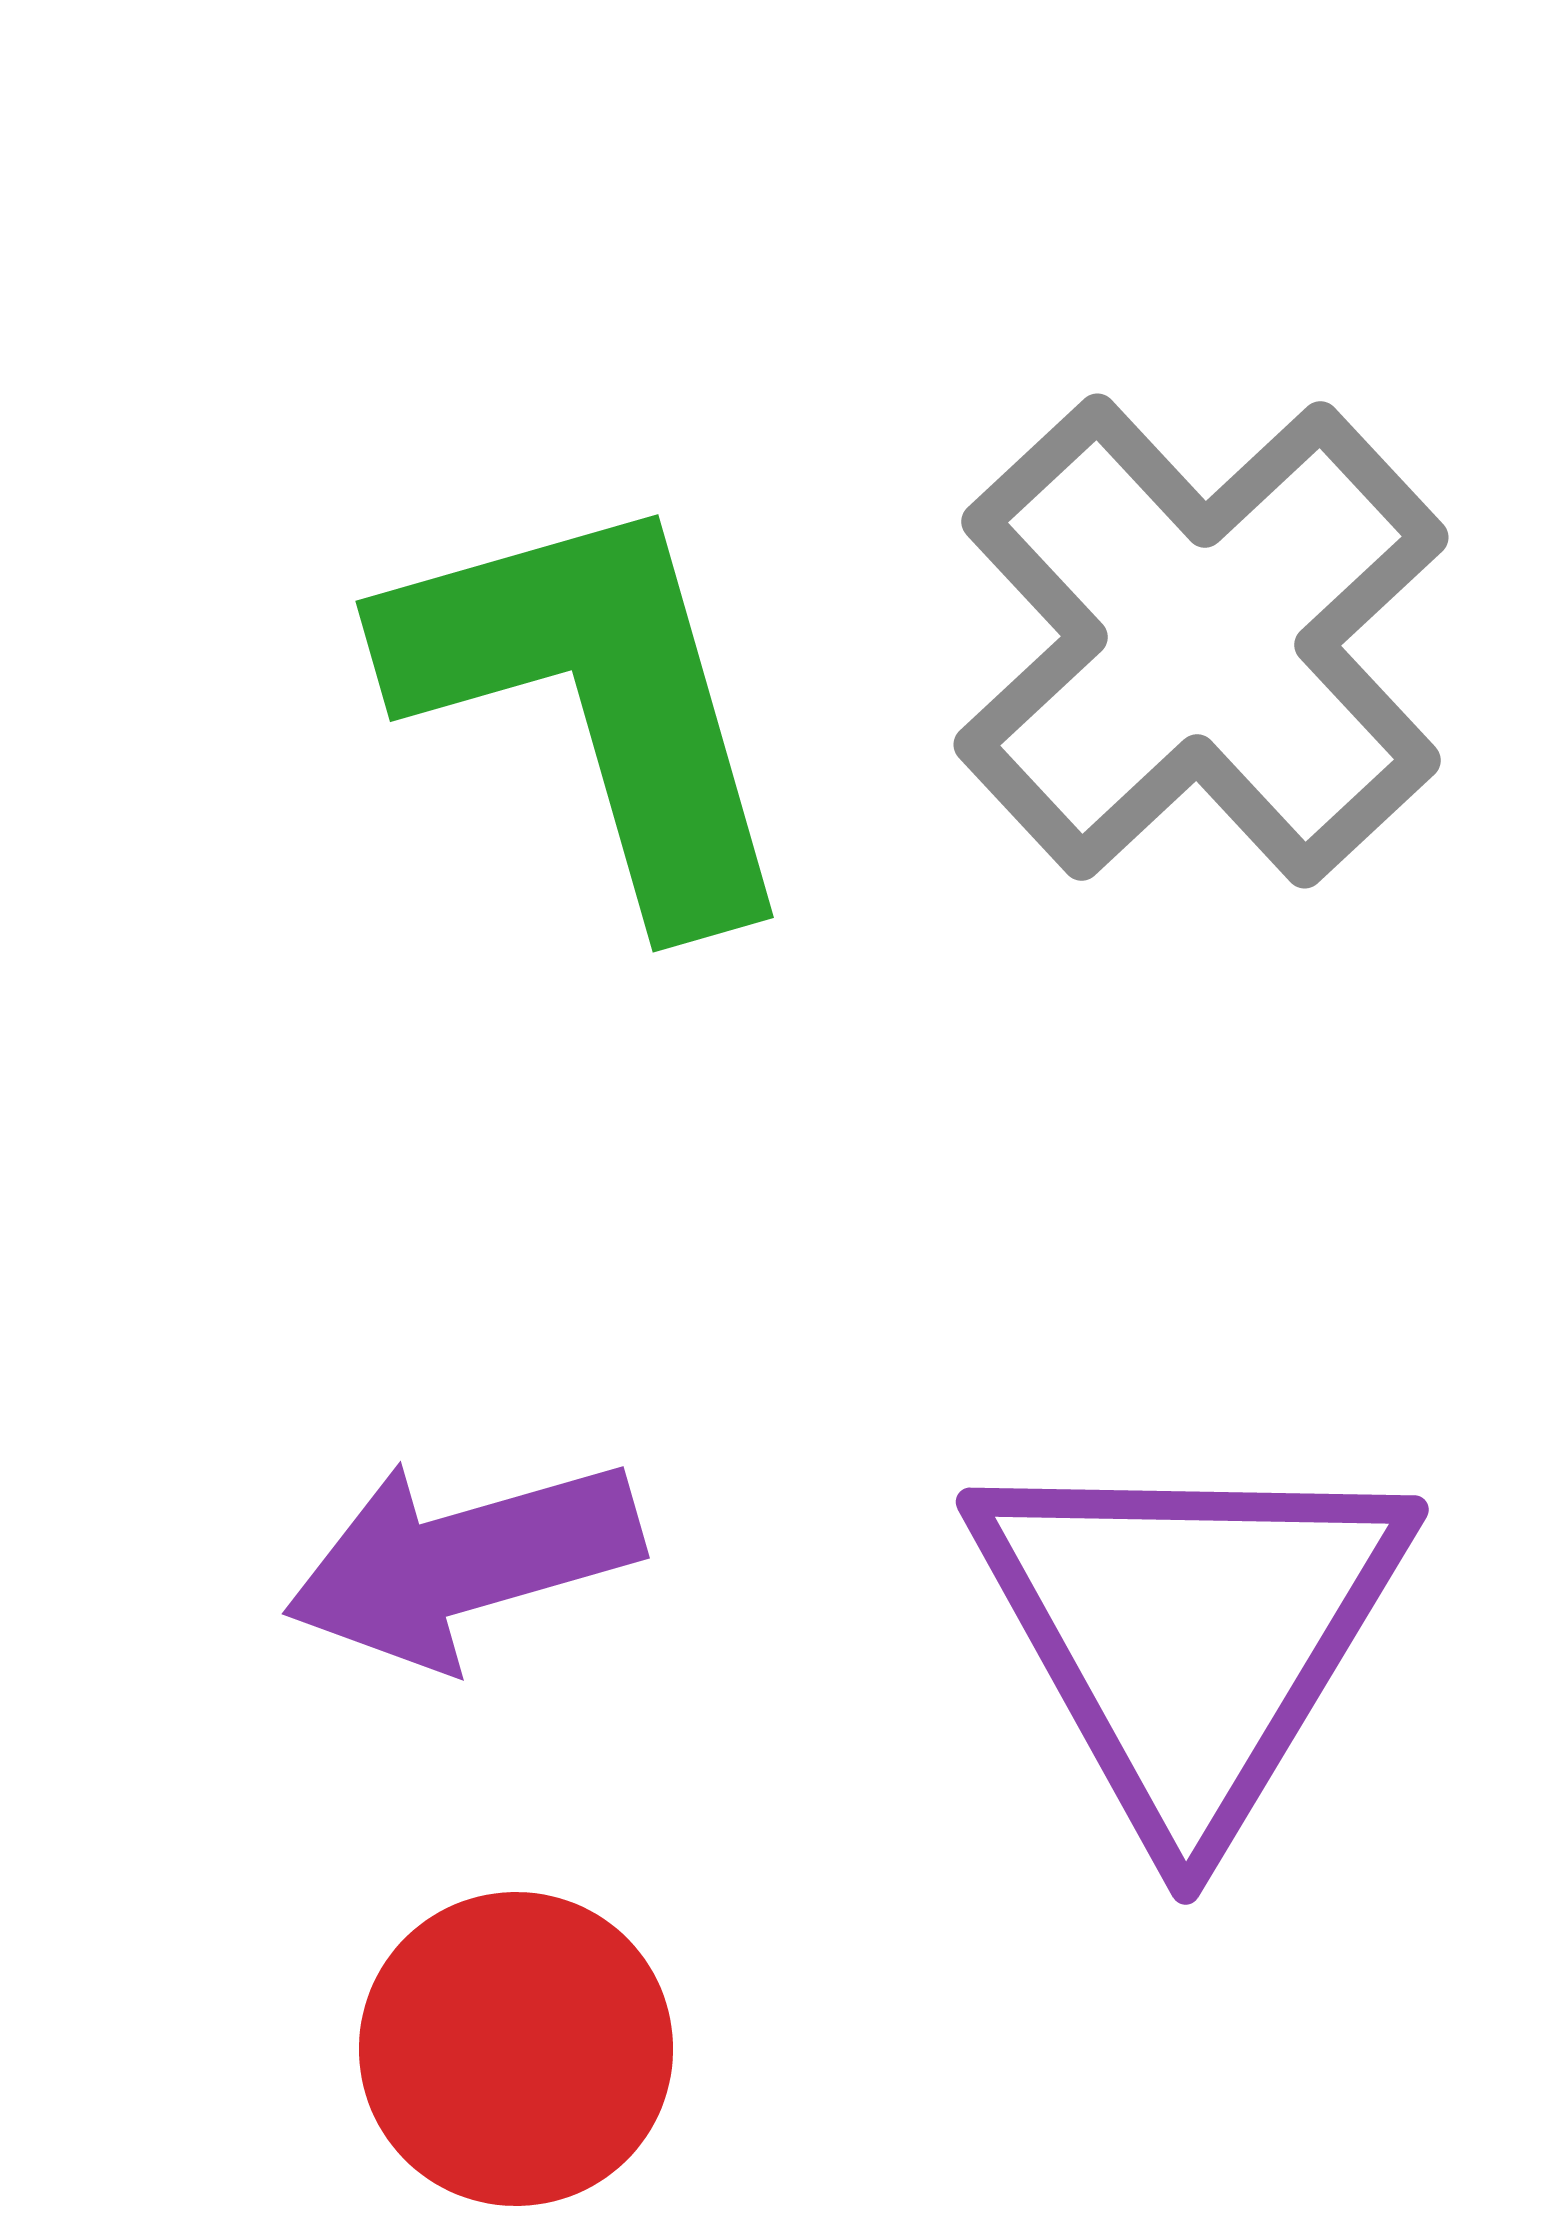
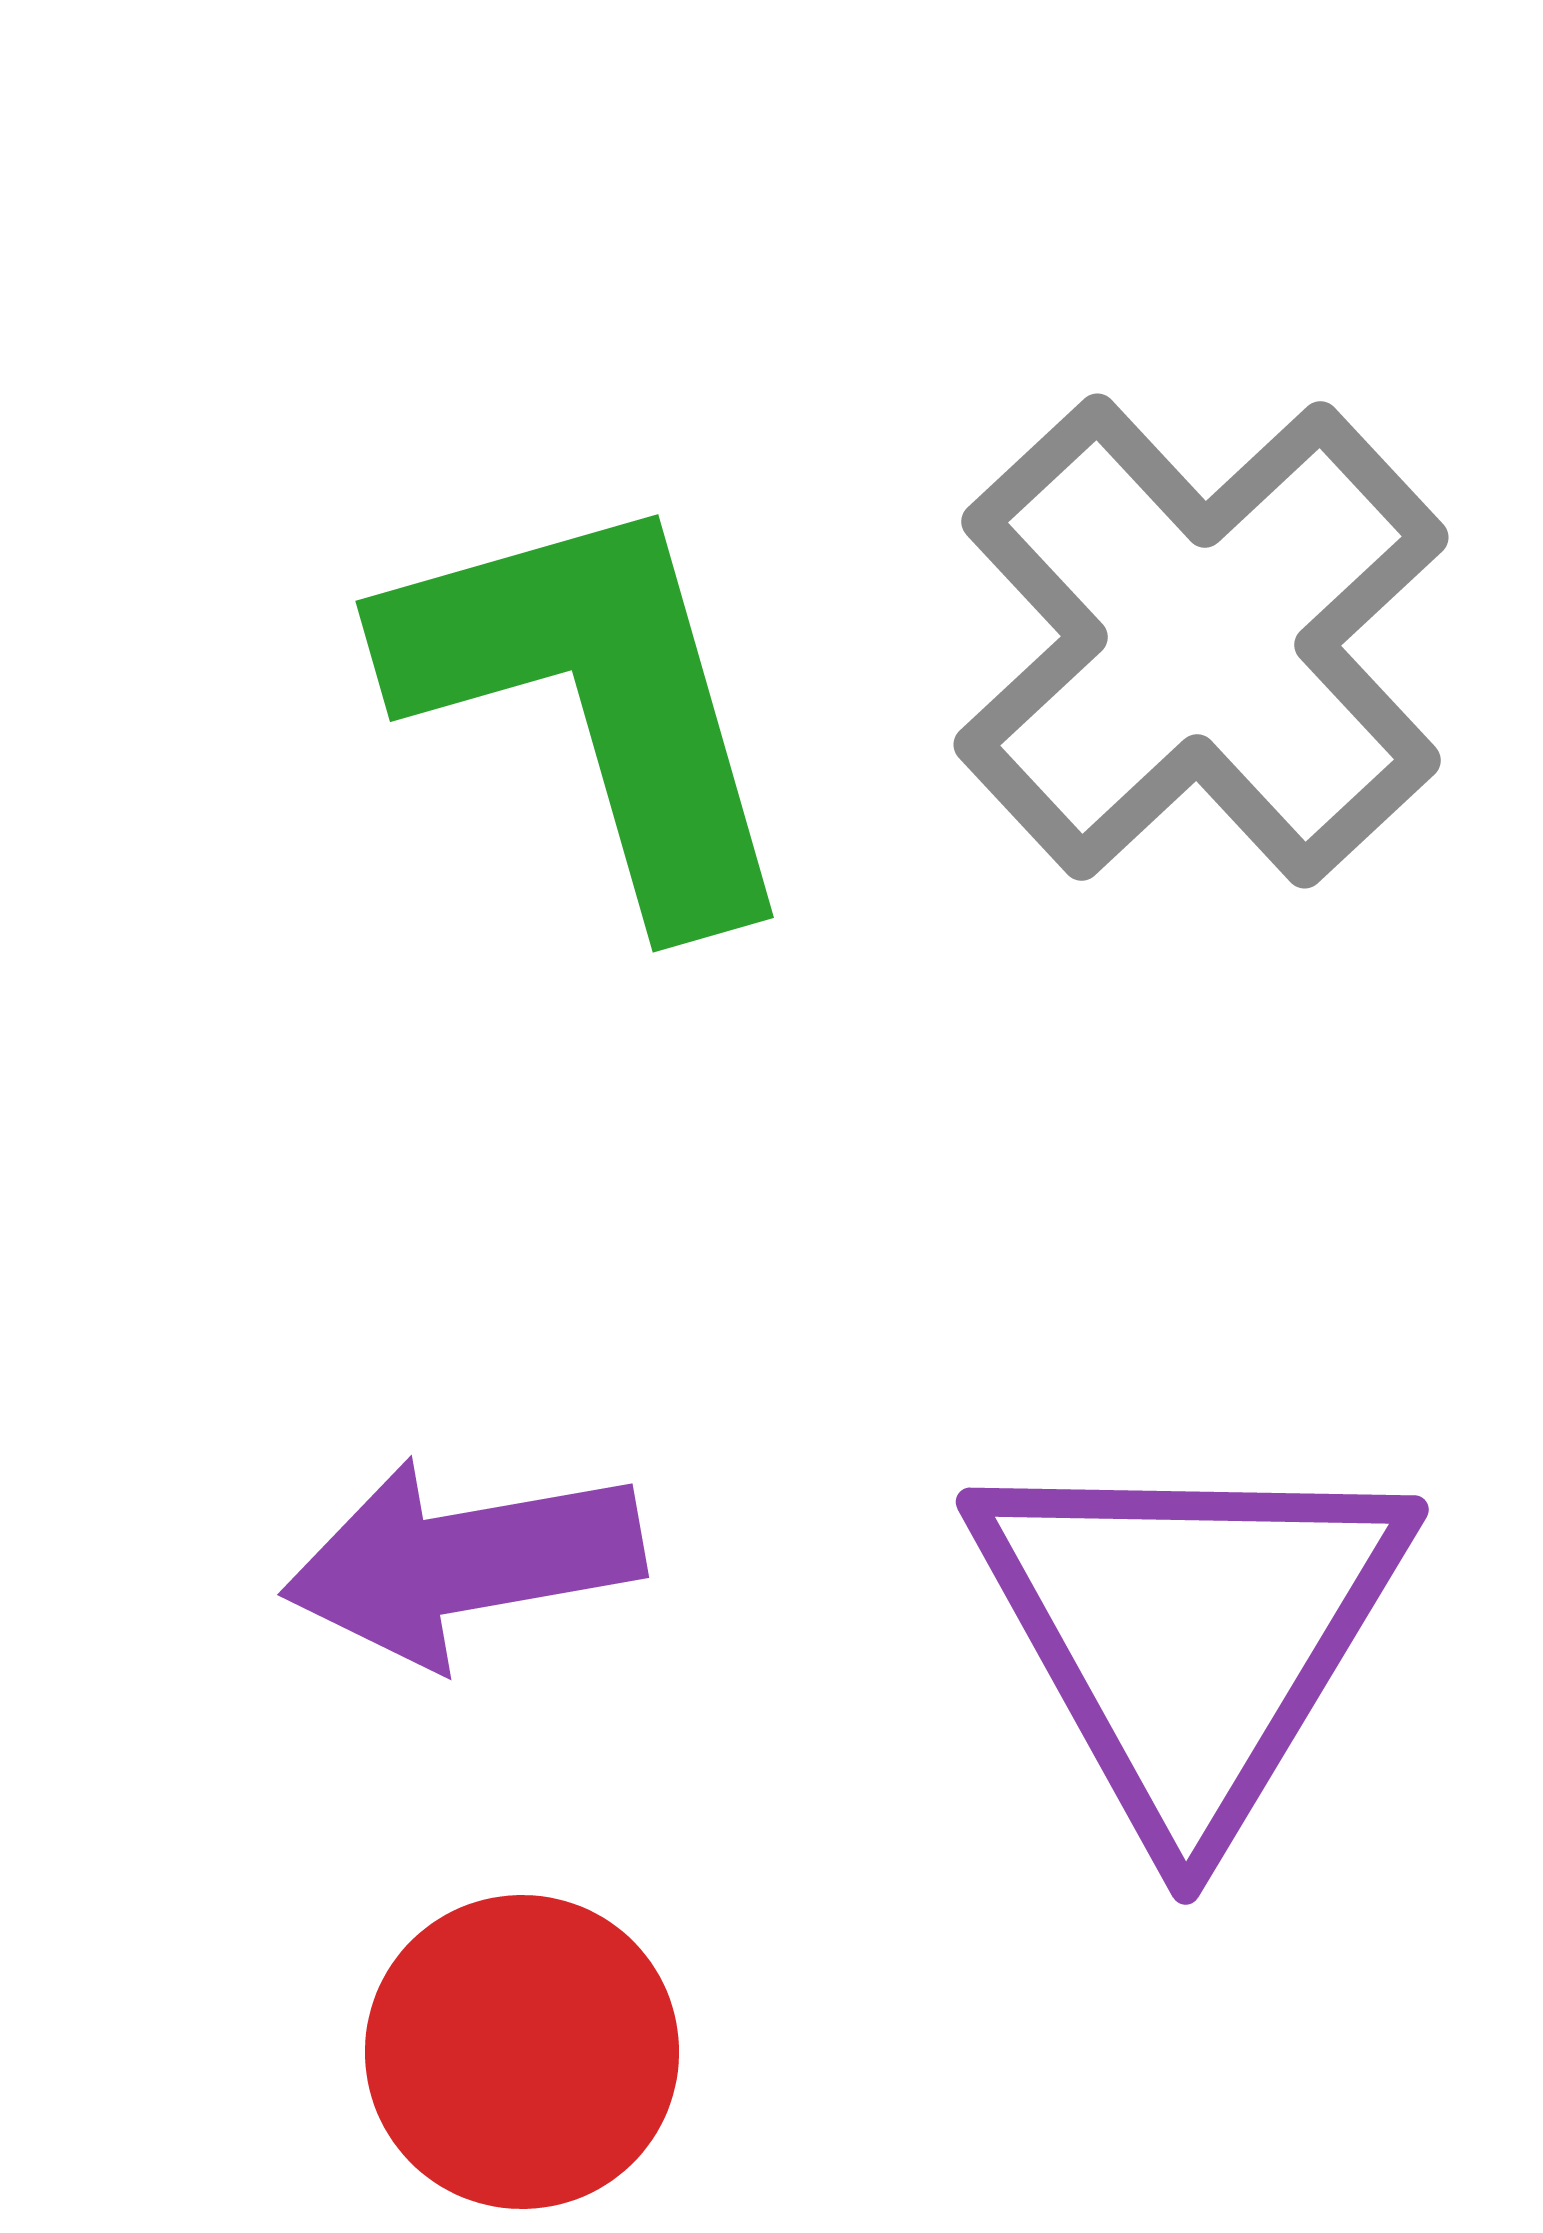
purple arrow: rotated 6 degrees clockwise
red circle: moved 6 px right, 3 px down
